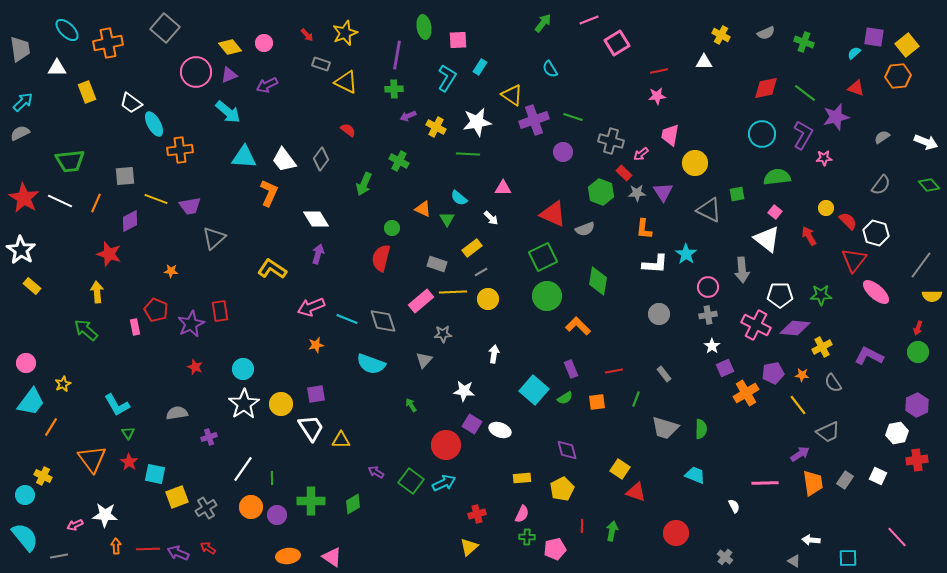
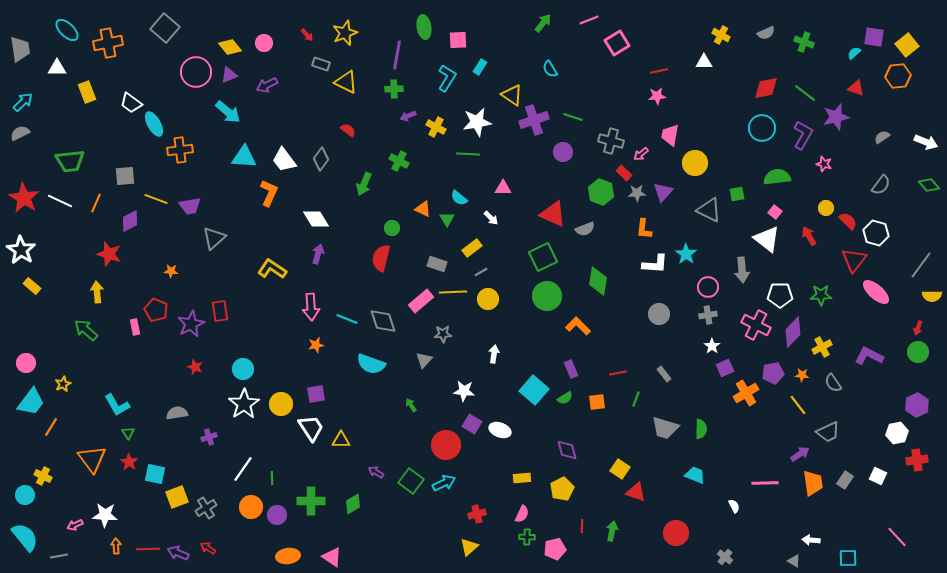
cyan circle at (762, 134): moved 6 px up
pink star at (824, 158): moved 6 px down; rotated 21 degrees clockwise
purple triangle at (663, 192): rotated 15 degrees clockwise
pink arrow at (311, 307): rotated 72 degrees counterclockwise
purple diamond at (795, 328): moved 2 px left, 4 px down; rotated 52 degrees counterclockwise
red line at (614, 371): moved 4 px right, 2 px down
